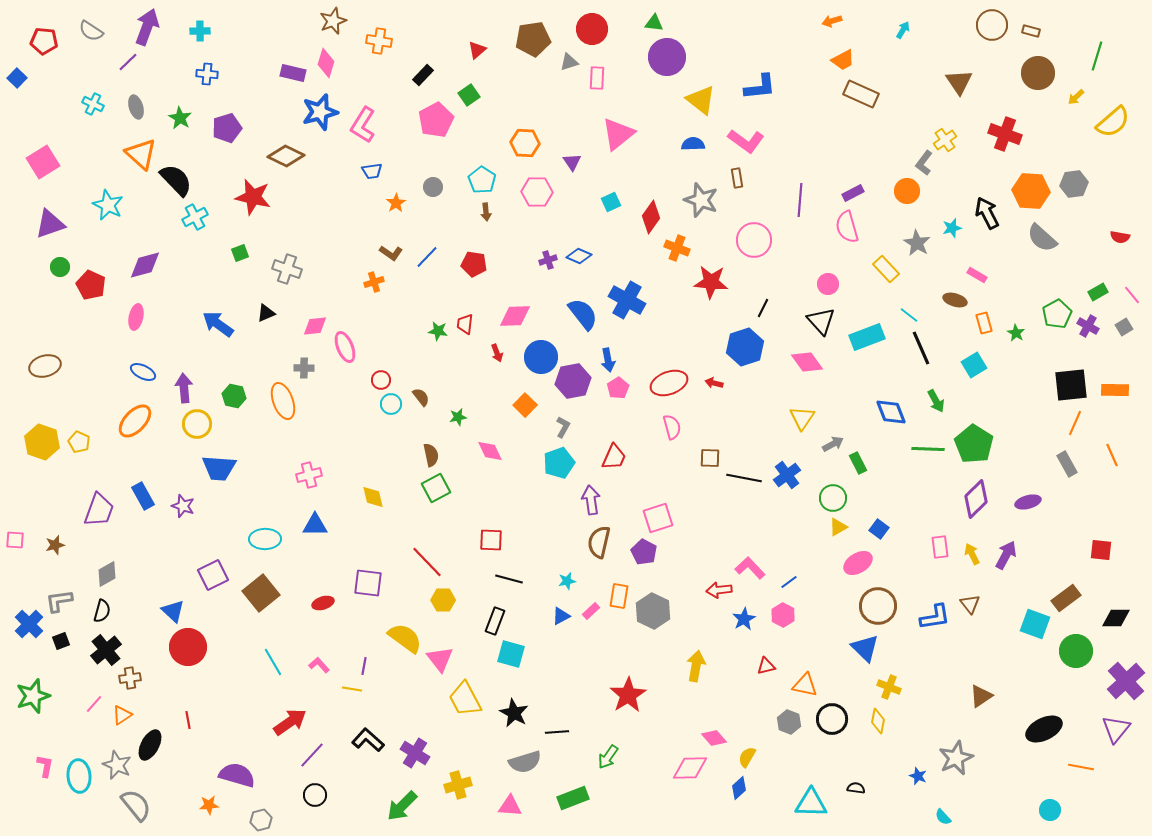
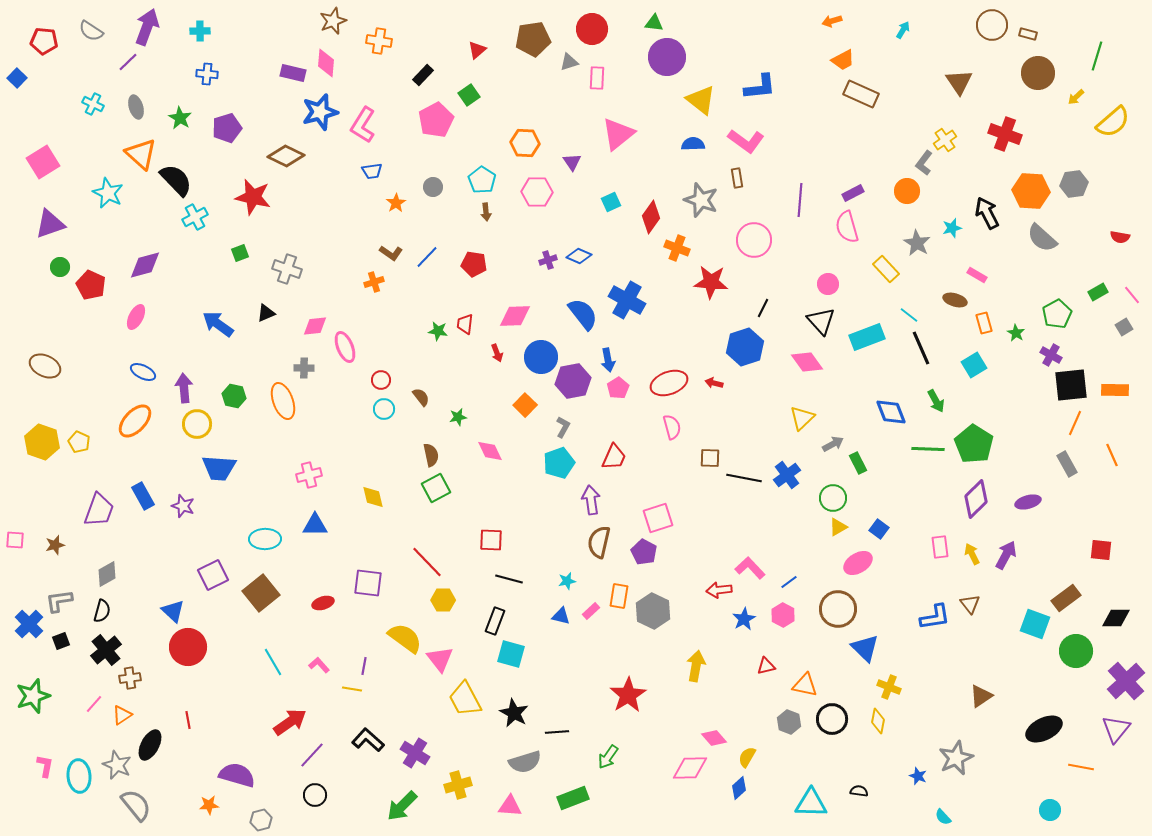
brown rectangle at (1031, 31): moved 3 px left, 3 px down
pink diamond at (326, 63): rotated 12 degrees counterclockwise
cyan star at (108, 205): moved 12 px up
pink ellipse at (136, 317): rotated 15 degrees clockwise
purple cross at (1088, 326): moved 37 px left, 29 px down
brown ellipse at (45, 366): rotated 40 degrees clockwise
cyan circle at (391, 404): moved 7 px left, 5 px down
yellow triangle at (802, 418): rotated 12 degrees clockwise
brown circle at (878, 606): moved 40 px left, 3 px down
blue triangle at (561, 616): rotated 42 degrees clockwise
black semicircle at (856, 788): moved 3 px right, 3 px down
